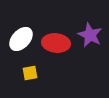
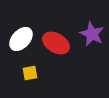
purple star: moved 2 px right, 1 px up
red ellipse: rotated 24 degrees clockwise
